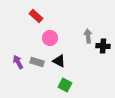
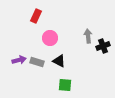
red rectangle: rotated 72 degrees clockwise
black cross: rotated 24 degrees counterclockwise
purple arrow: moved 1 px right, 2 px up; rotated 104 degrees clockwise
green square: rotated 24 degrees counterclockwise
